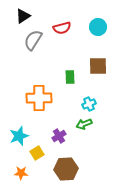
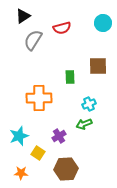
cyan circle: moved 5 px right, 4 px up
yellow square: moved 1 px right; rotated 24 degrees counterclockwise
